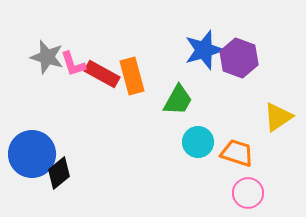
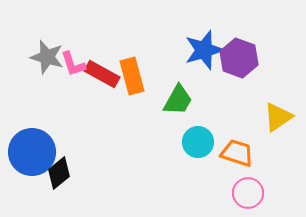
blue circle: moved 2 px up
